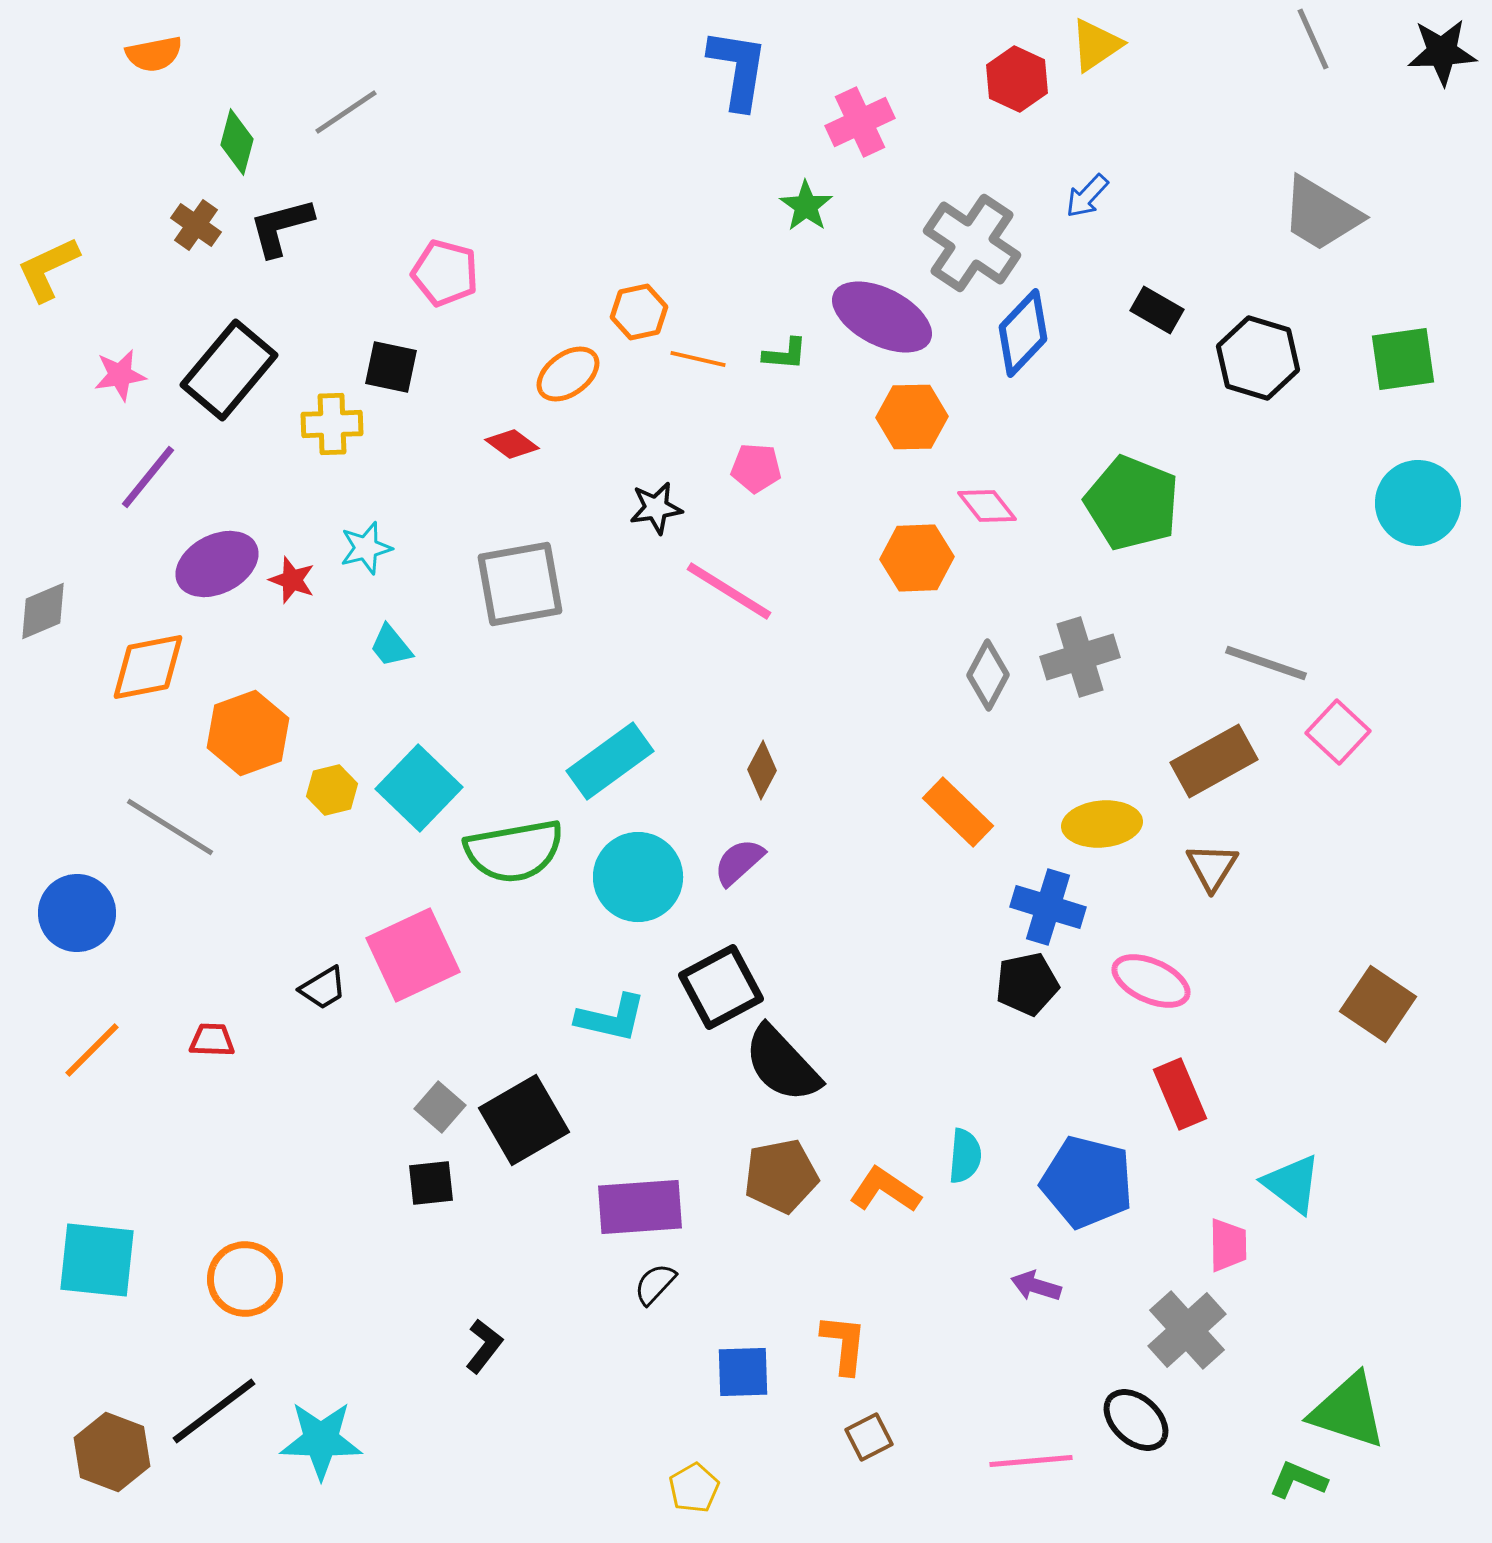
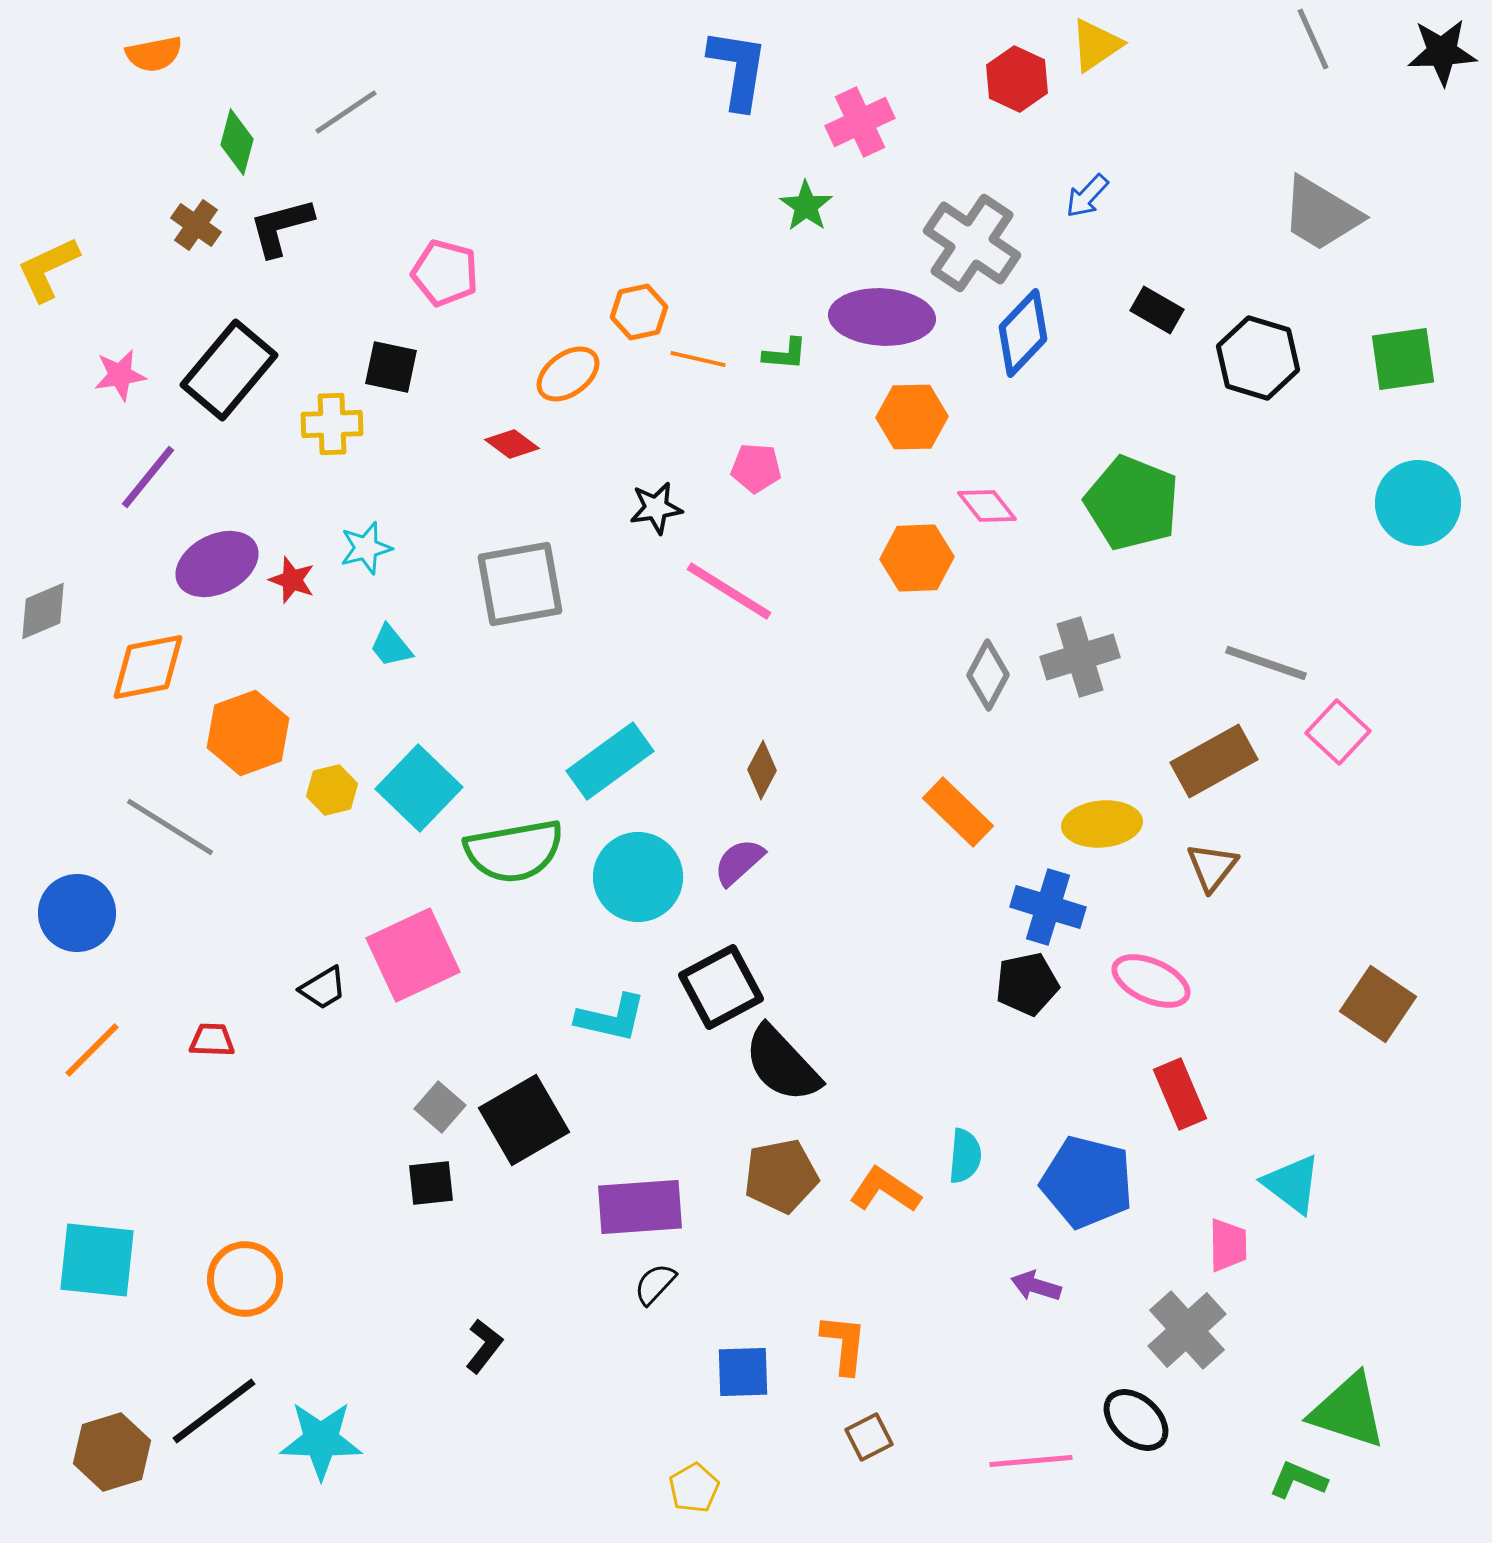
purple ellipse at (882, 317): rotated 24 degrees counterclockwise
brown triangle at (1212, 867): rotated 6 degrees clockwise
brown hexagon at (112, 1452): rotated 22 degrees clockwise
